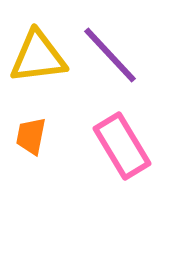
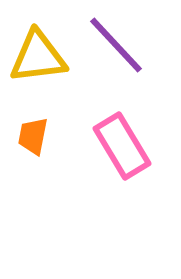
purple line: moved 6 px right, 10 px up
orange trapezoid: moved 2 px right
